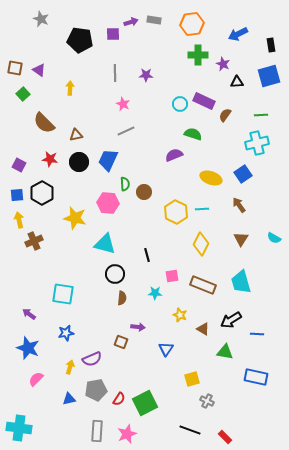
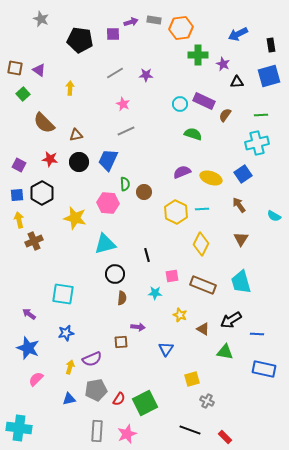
orange hexagon at (192, 24): moved 11 px left, 4 px down
gray line at (115, 73): rotated 60 degrees clockwise
purple semicircle at (174, 155): moved 8 px right, 17 px down
cyan semicircle at (274, 238): moved 22 px up
cyan triangle at (105, 244): rotated 30 degrees counterclockwise
brown square at (121, 342): rotated 24 degrees counterclockwise
blue rectangle at (256, 377): moved 8 px right, 8 px up
